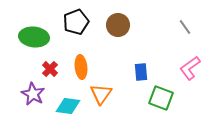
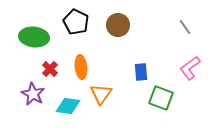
black pentagon: rotated 25 degrees counterclockwise
